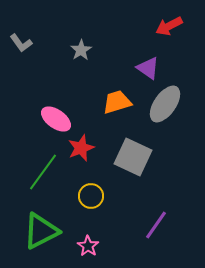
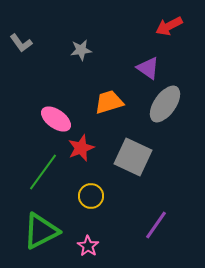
gray star: rotated 25 degrees clockwise
orange trapezoid: moved 8 px left
